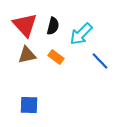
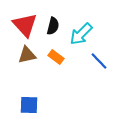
blue line: moved 1 px left
